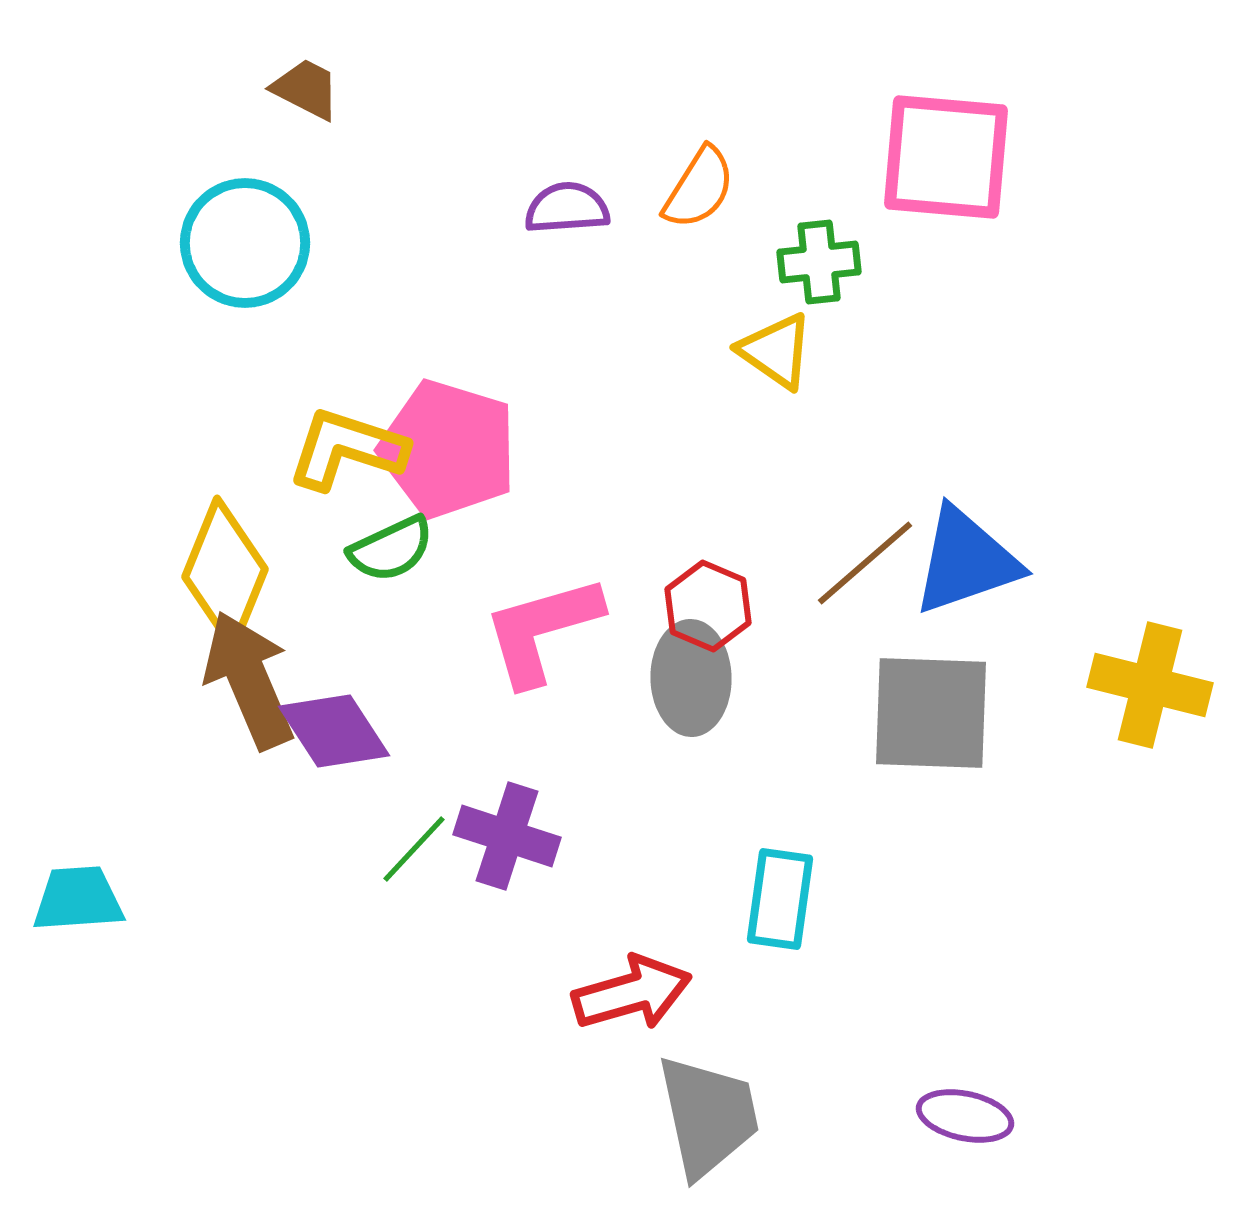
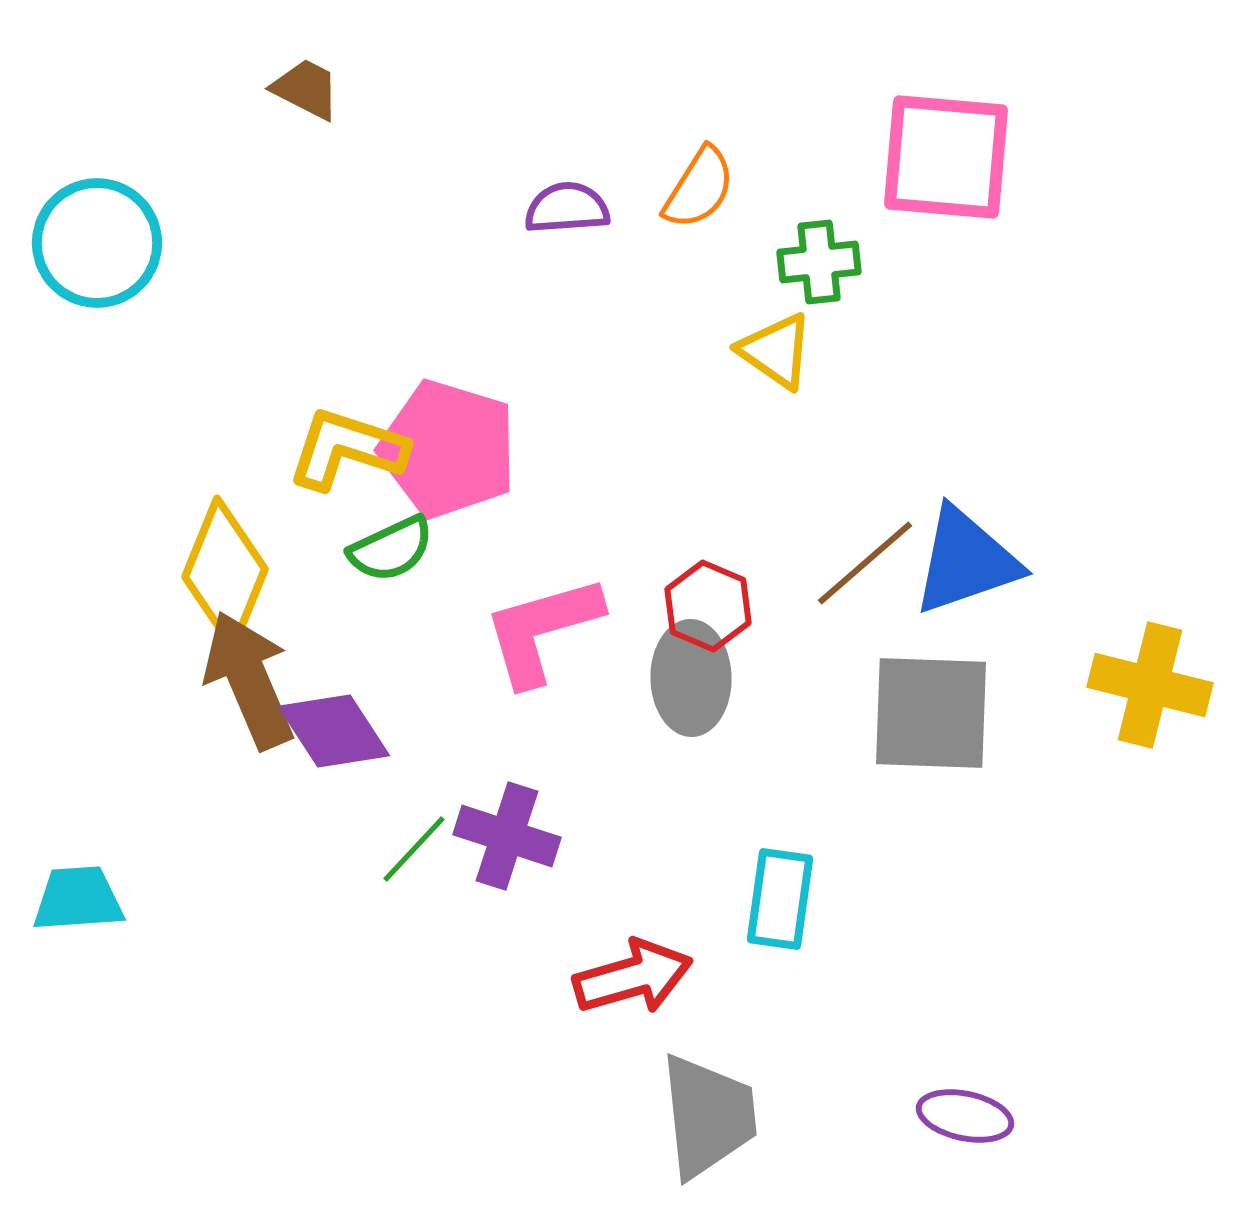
cyan circle: moved 148 px left
red arrow: moved 1 px right, 16 px up
gray trapezoid: rotated 6 degrees clockwise
